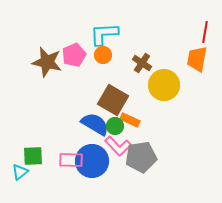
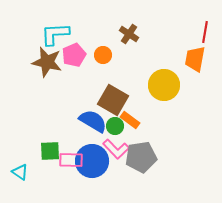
cyan L-shape: moved 49 px left
orange trapezoid: moved 2 px left
brown cross: moved 13 px left, 29 px up
orange rectangle: rotated 12 degrees clockwise
blue semicircle: moved 2 px left, 3 px up
pink L-shape: moved 2 px left, 3 px down
green square: moved 17 px right, 5 px up
cyan triangle: rotated 48 degrees counterclockwise
